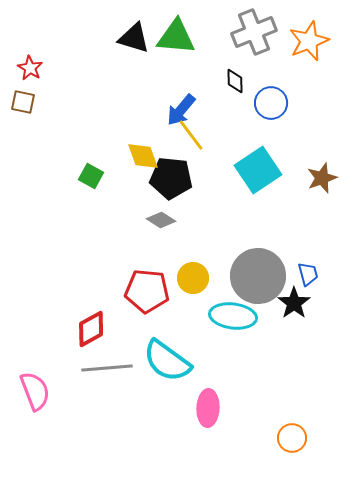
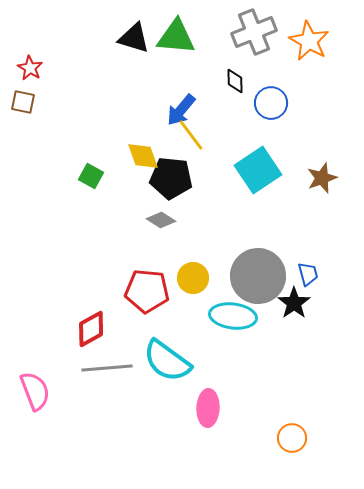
orange star: rotated 21 degrees counterclockwise
